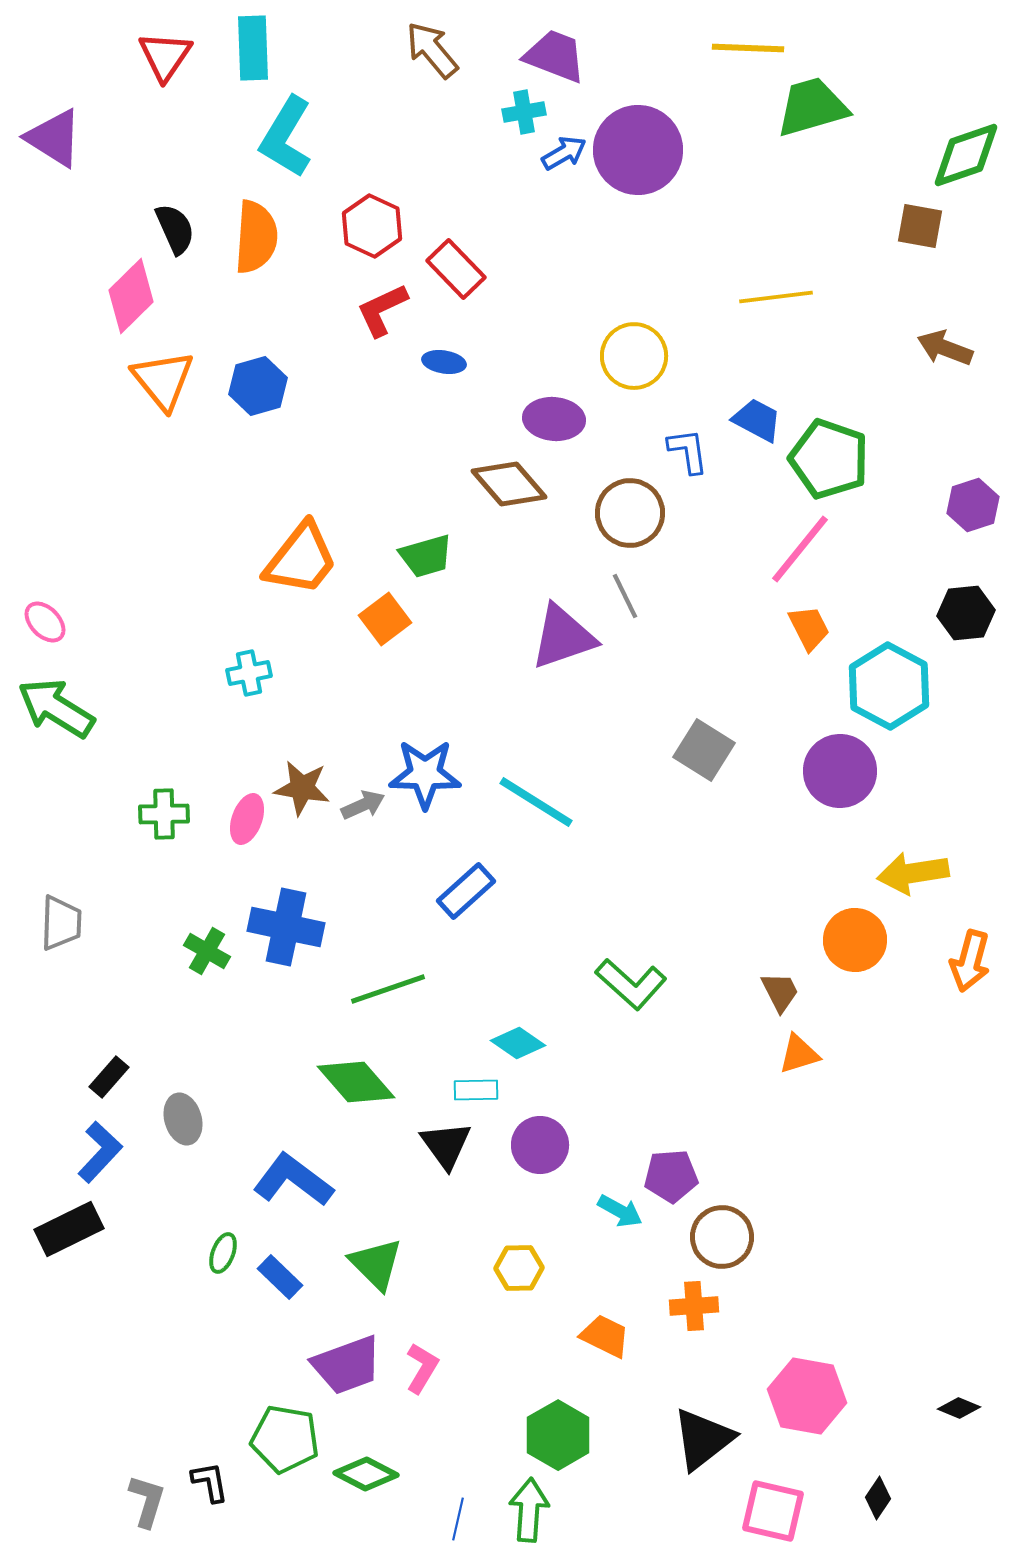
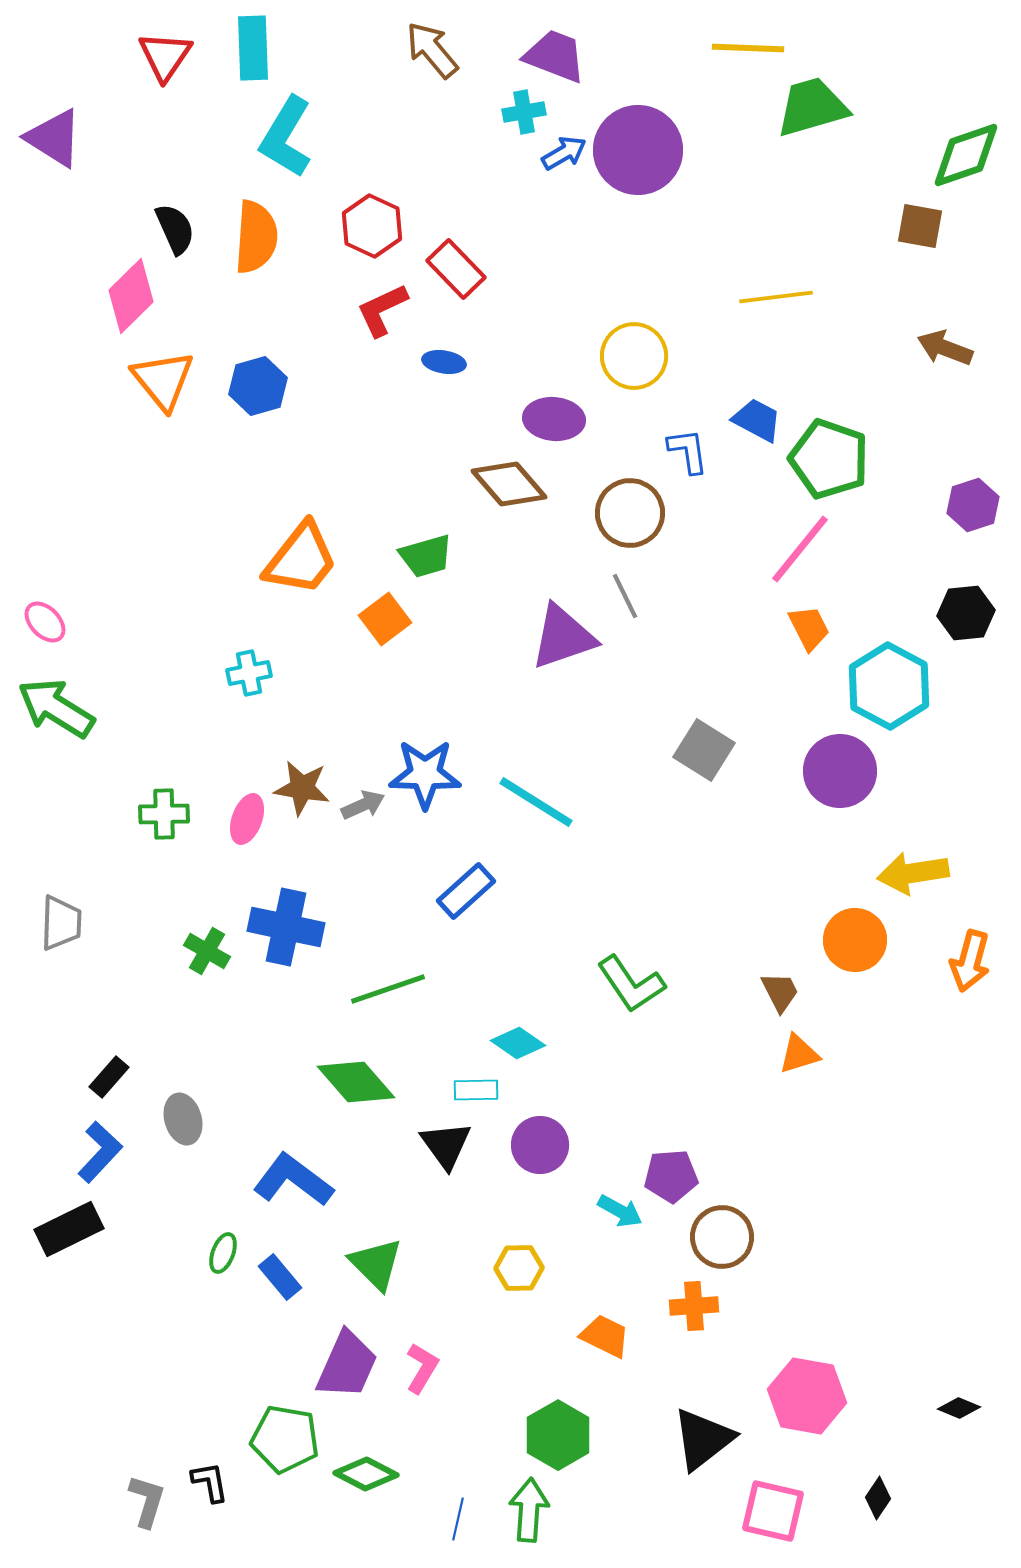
green L-shape at (631, 984): rotated 14 degrees clockwise
blue rectangle at (280, 1277): rotated 6 degrees clockwise
purple trapezoid at (347, 1365): rotated 46 degrees counterclockwise
